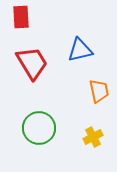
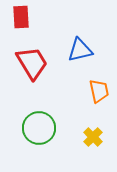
yellow cross: rotated 18 degrees counterclockwise
